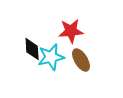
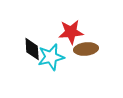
red star: moved 1 px down
brown ellipse: moved 5 px right, 11 px up; rotated 65 degrees counterclockwise
